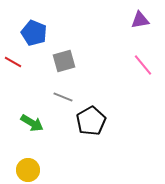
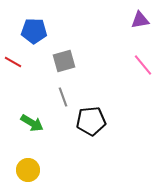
blue pentagon: moved 2 px up; rotated 20 degrees counterclockwise
gray line: rotated 48 degrees clockwise
black pentagon: rotated 24 degrees clockwise
